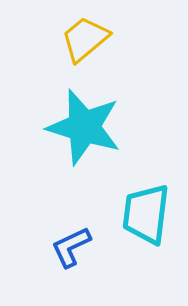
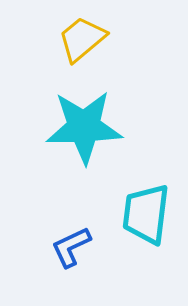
yellow trapezoid: moved 3 px left
cyan star: rotated 18 degrees counterclockwise
